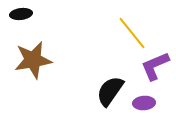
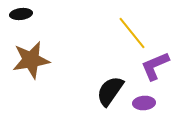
brown star: moved 2 px left
